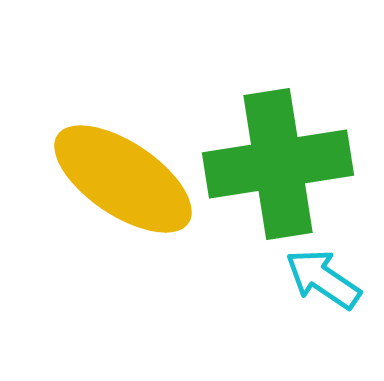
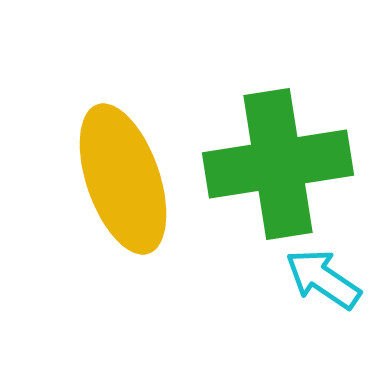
yellow ellipse: rotated 37 degrees clockwise
